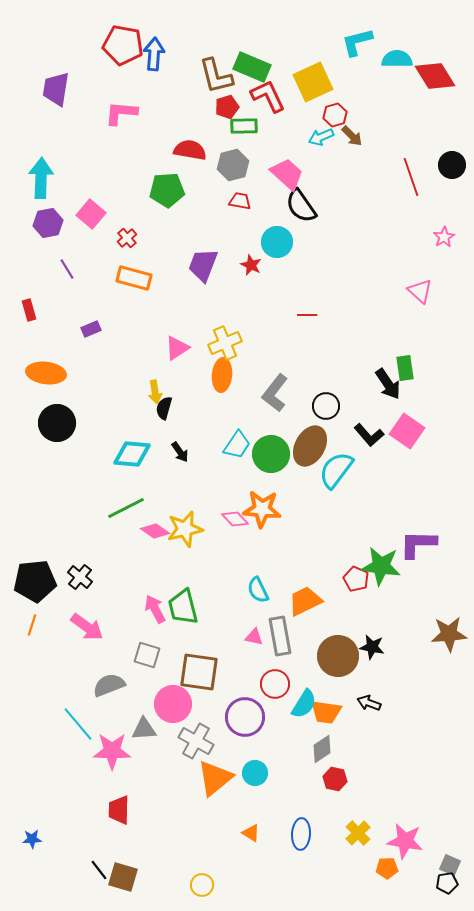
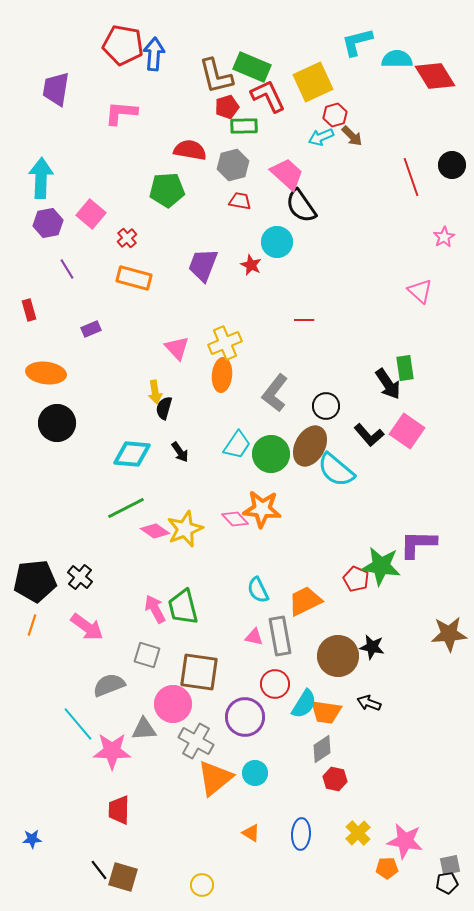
red line at (307, 315): moved 3 px left, 5 px down
pink triangle at (177, 348): rotated 40 degrees counterclockwise
cyan semicircle at (336, 470): rotated 87 degrees counterclockwise
yellow star at (185, 529): rotated 9 degrees counterclockwise
gray square at (450, 865): rotated 35 degrees counterclockwise
